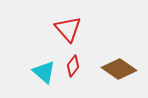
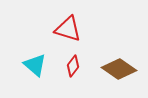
red triangle: rotated 32 degrees counterclockwise
cyan triangle: moved 9 px left, 7 px up
